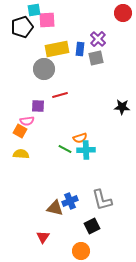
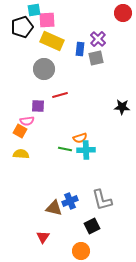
yellow rectangle: moved 5 px left, 8 px up; rotated 35 degrees clockwise
green line: rotated 16 degrees counterclockwise
brown triangle: moved 1 px left
